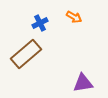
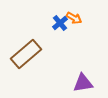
orange arrow: moved 1 px down
blue cross: moved 20 px right; rotated 14 degrees counterclockwise
